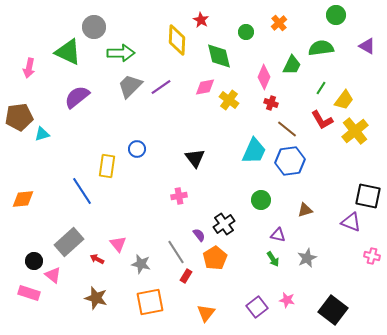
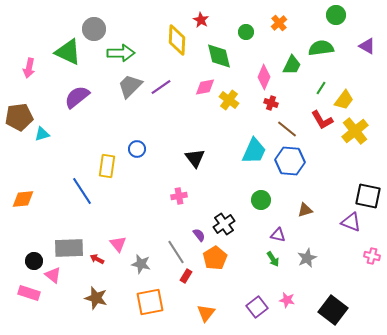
gray circle at (94, 27): moved 2 px down
blue hexagon at (290, 161): rotated 12 degrees clockwise
gray rectangle at (69, 242): moved 6 px down; rotated 40 degrees clockwise
